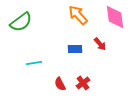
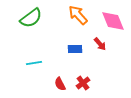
pink diamond: moved 2 px left, 4 px down; rotated 15 degrees counterclockwise
green semicircle: moved 10 px right, 4 px up
